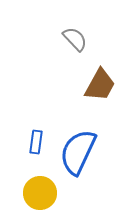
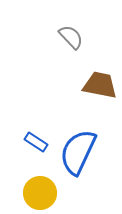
gray semicircle: moved 4 px left, 2 px up
brown trapezoid: rotated 108 degrees counterclockwise
blue rectangle: rotated 65 degrees counterclockwise
